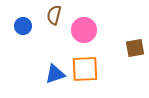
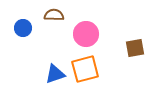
brown semicircle: rotated 78 degrees clockwise
blue circle: moved 2 px down
pink circle: moved 2 px right, 4 px down
orange square: rotated 12 degrees counterclockwise
